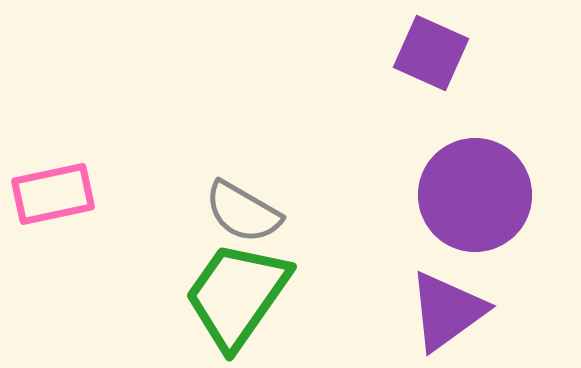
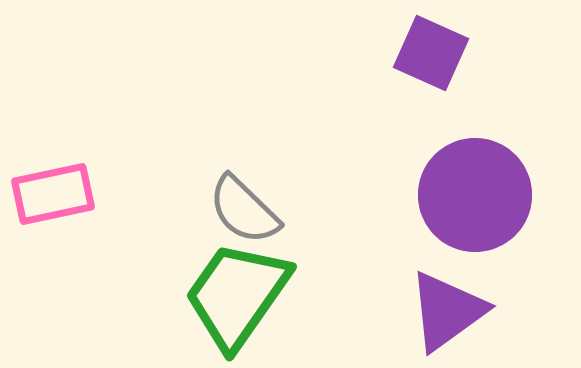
gray semicircle: moved 1 px right, 2 px up; rotated 14 degrees clockwise
